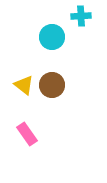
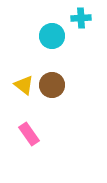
cyan cross: moved 2 px down
cyan circle: moved 1 px up
pink rectangle: moved 2 px right
